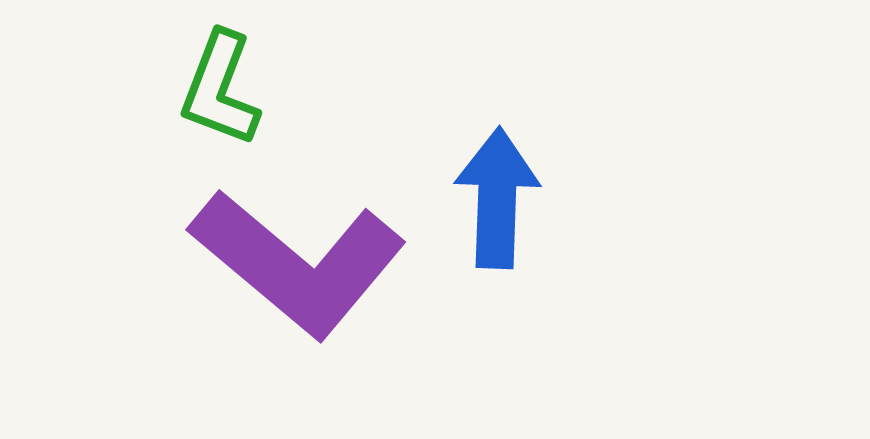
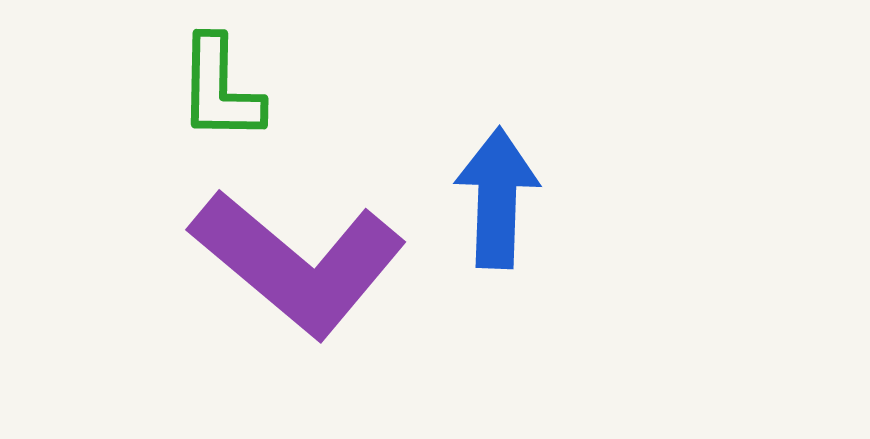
green L-shape: rotated 20 degrees counterclockwise
